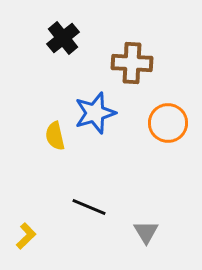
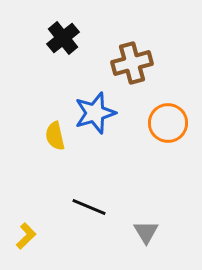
brown cross: rotated 18 degrees counterclockwise
